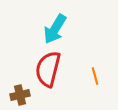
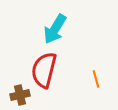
red semicircle: moved 4 px left, 1 px down
orange line: moved 1 px right, 3 px down
